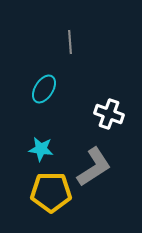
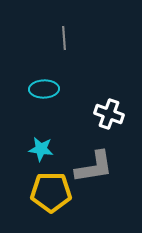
gray line: moved 6 px left, 4 px up
cyan ellipse: rotated 56 degrees clockwise
gray L-shape: rotated 24 degrees clockwise
